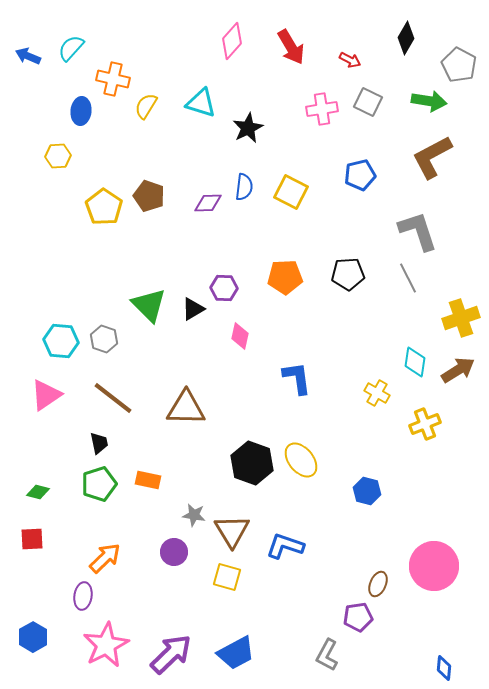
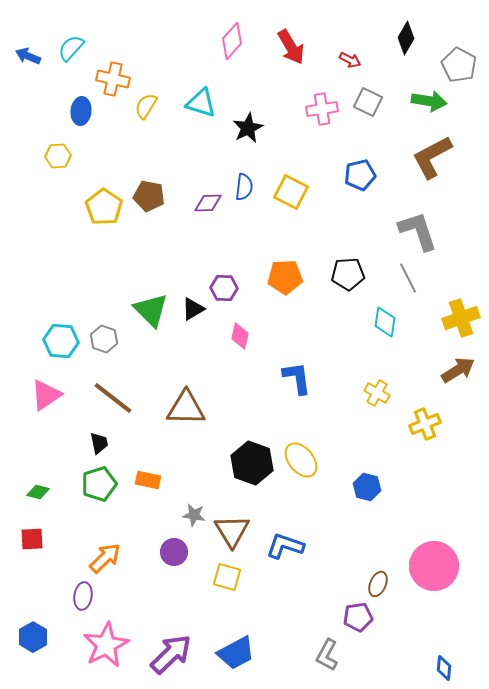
brown pentagon at (149, 196): rotated 8 degrees counterclockwise
green triangle at (149, 305): moved 2 px right, 5 px down
cyan diamond at (415, 362): moved 30 px left, 40 px up
blue hexagon at (367, 491): moved 4 px up
